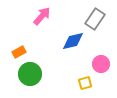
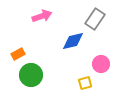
pink arrow: rotated 30 degrees clockwise
orange rectangle: moved 1 px left, 2 px down
green circle: moved 1 px right, 1 px down
